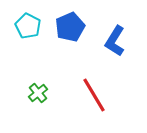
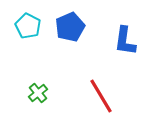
blue L-shape: moved 10 px right; rotated 24 degrees counterclockwise
red line: moved 7 px right, 1 px down
